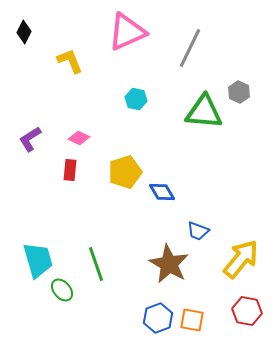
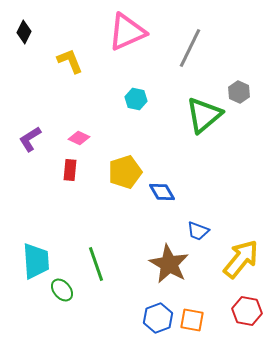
green triangle: moved 3 px down; rotated 45 degrees counterclockwise
cyan trapezoid: moved 2 px left, 1 px down; rotated 12 degrees clockwise
